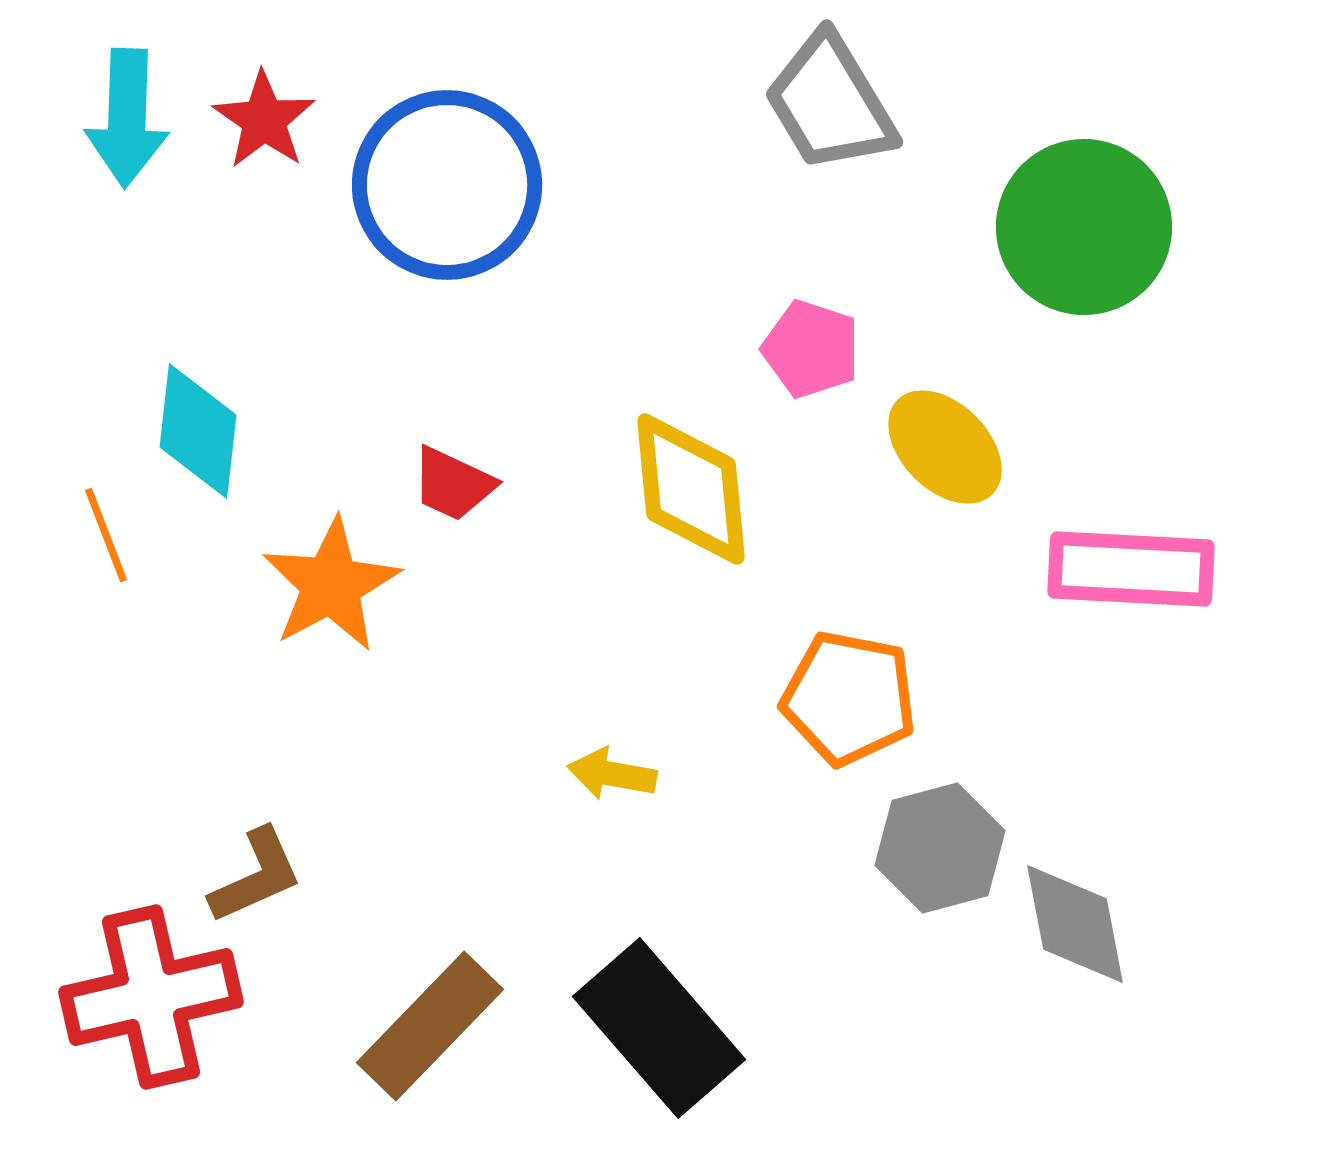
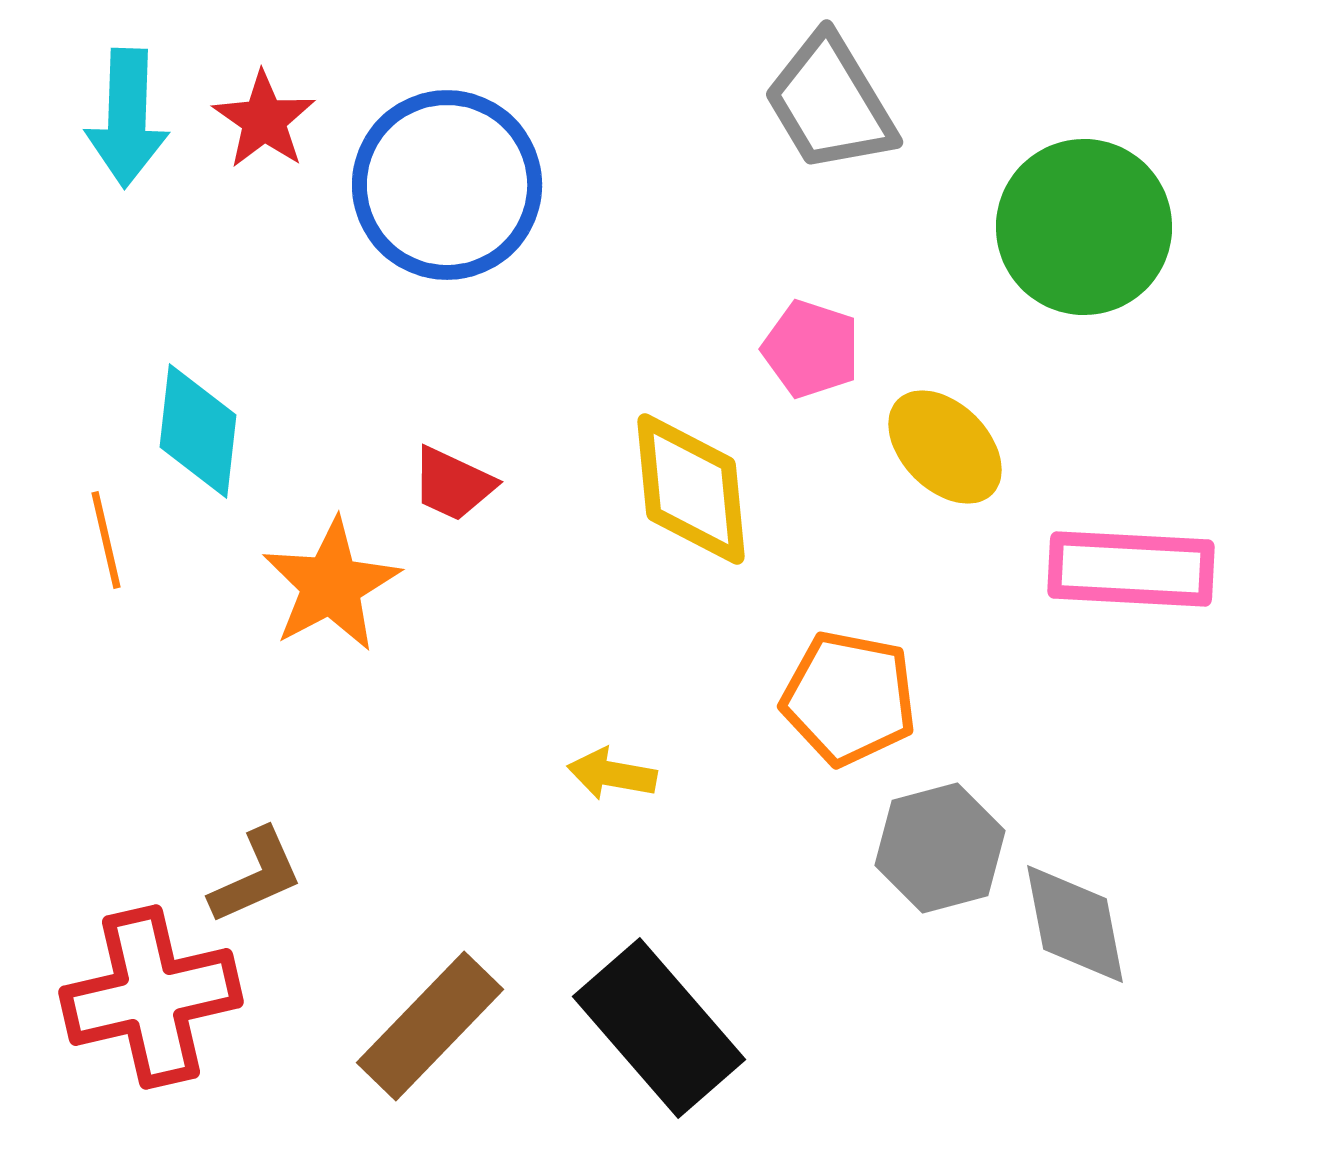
orange line: moved 5 px down; rotated 8 degrees clockwise
